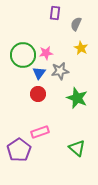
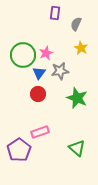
pink star: rotated 16 degrees counterclockwise
